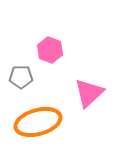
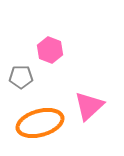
pink triangle: moved 13 px down
orange ellipse: moved 2 px right, 1 px down
